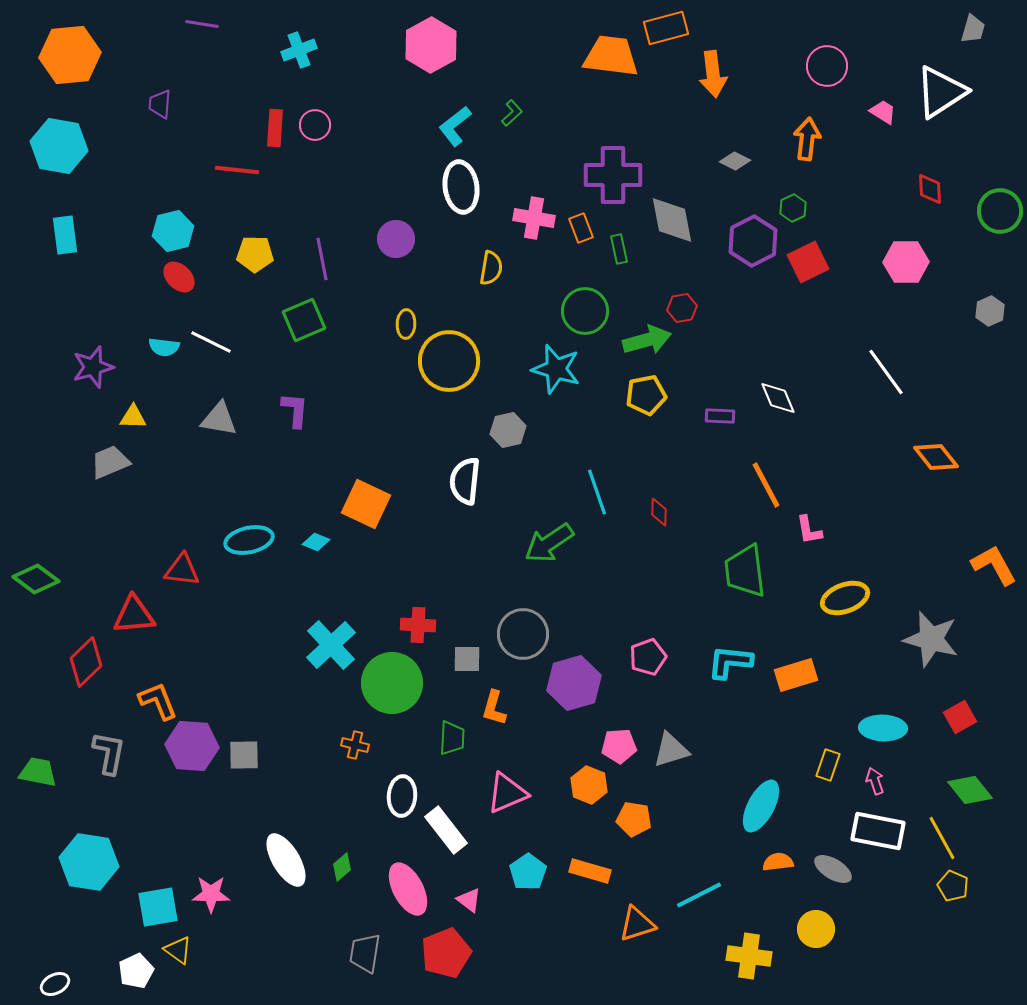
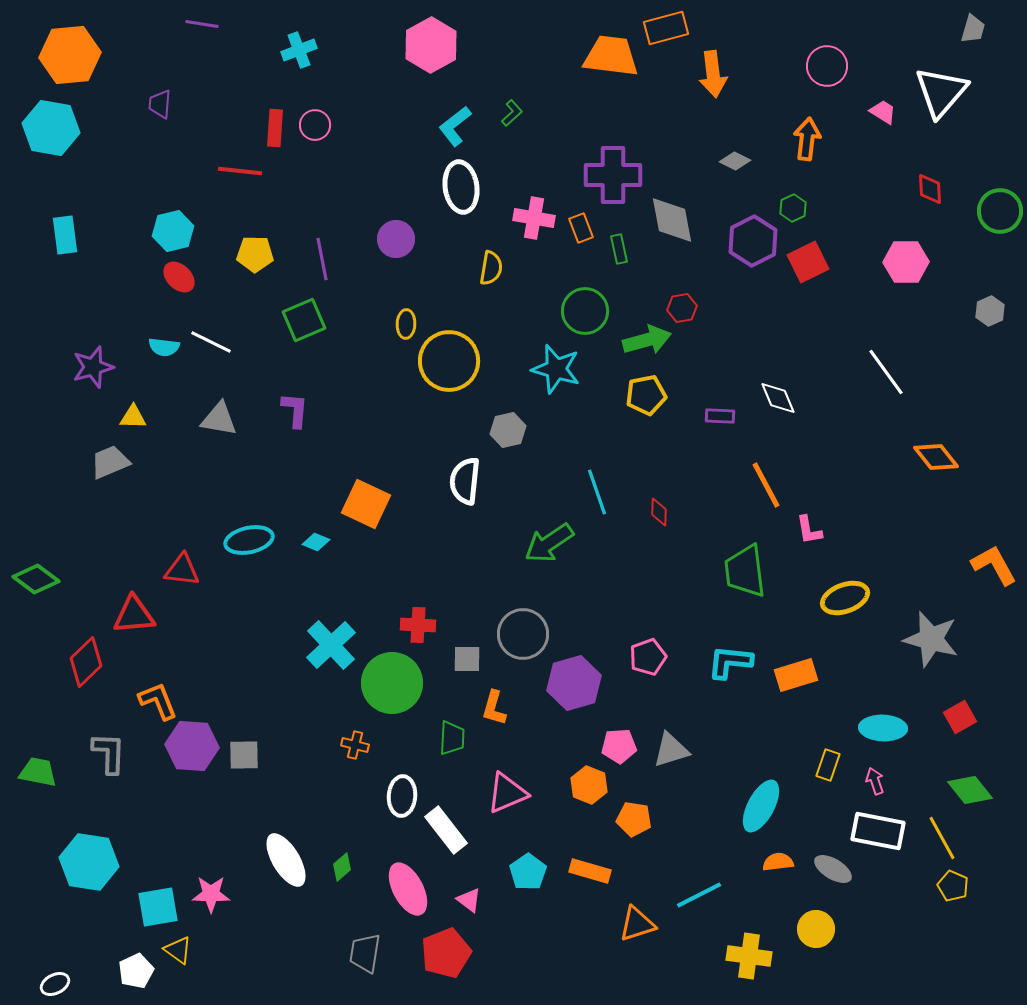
white triangle at (941, 92): rotated 16 degrees counterclockwise
cyan hexagon at (59, 146): moved 8 px left, 18 px up
red line at (237, 170): moved 3 px right, 1 px down
gray L-shape at (109, 753): rotated 9 degrees counterclockwise
